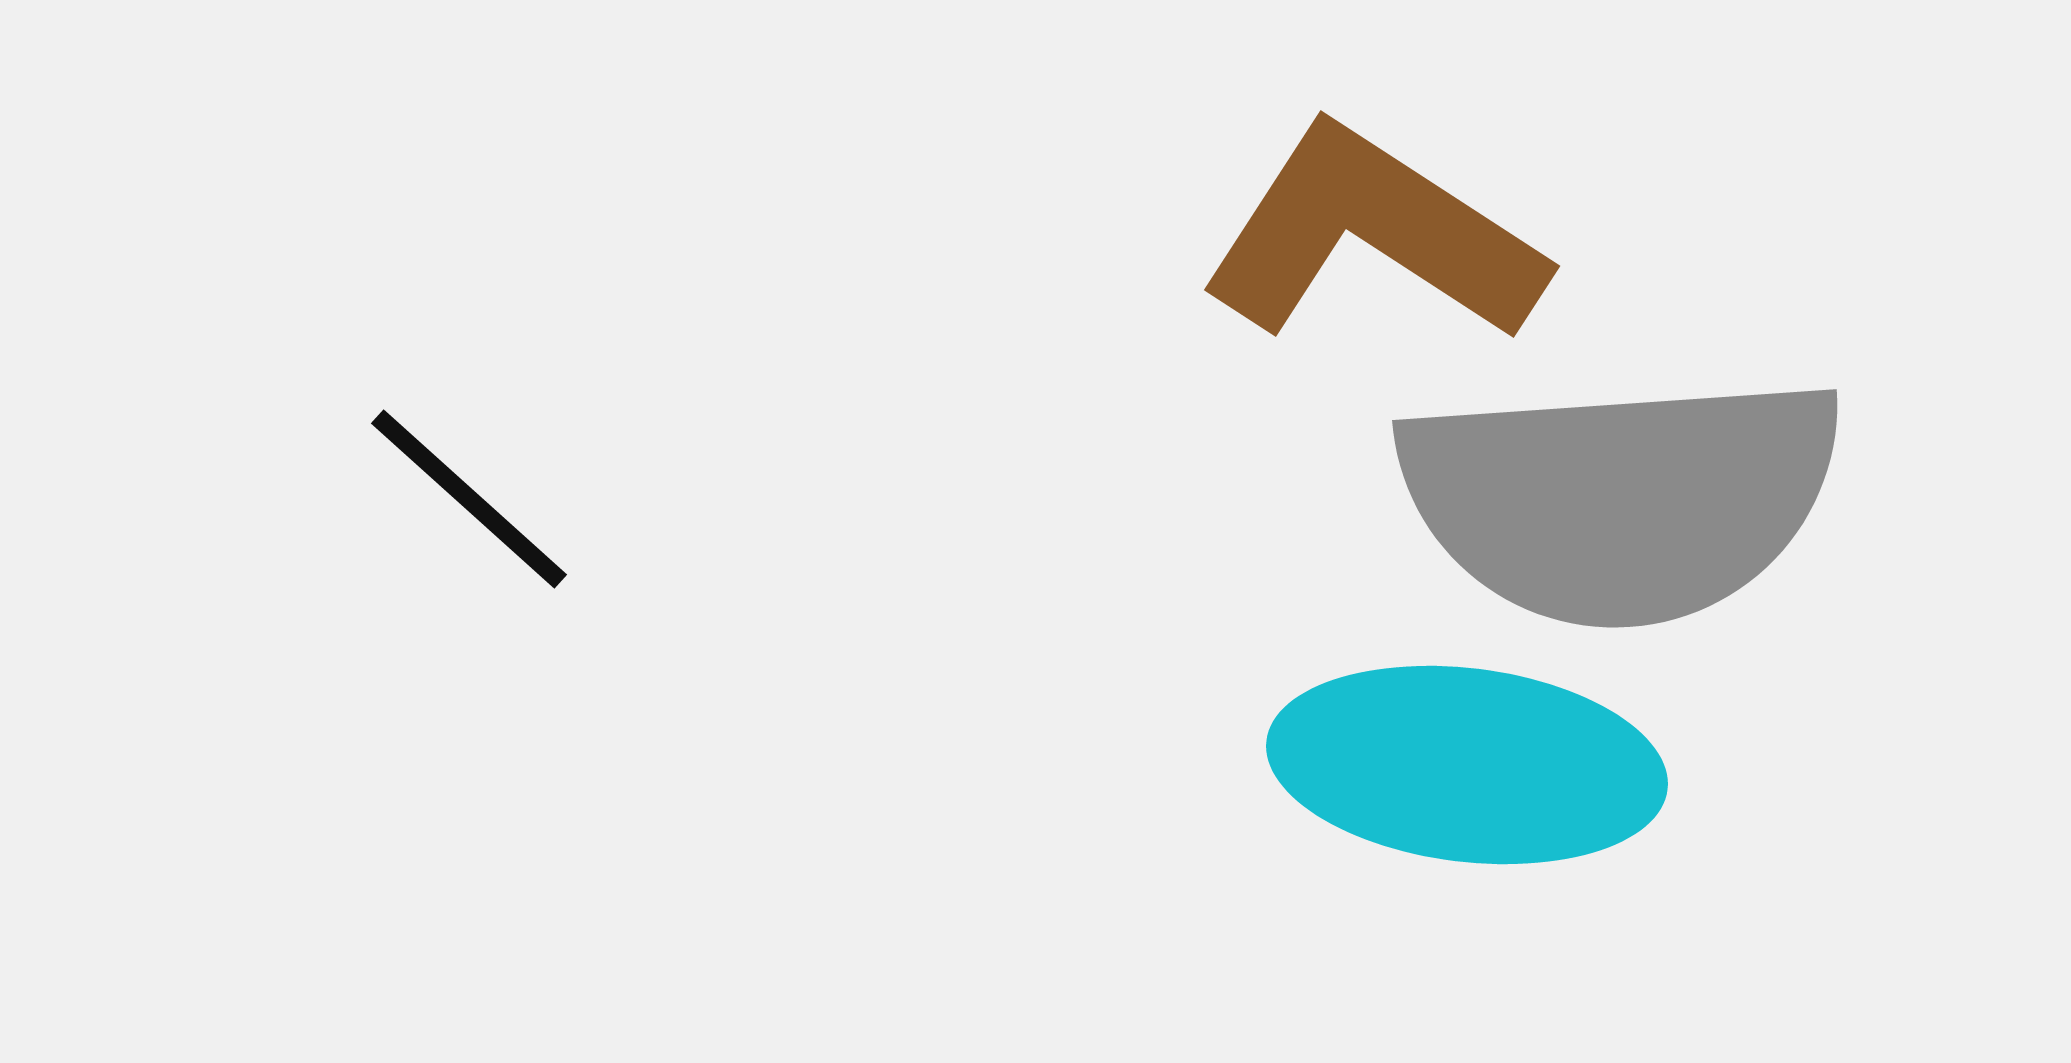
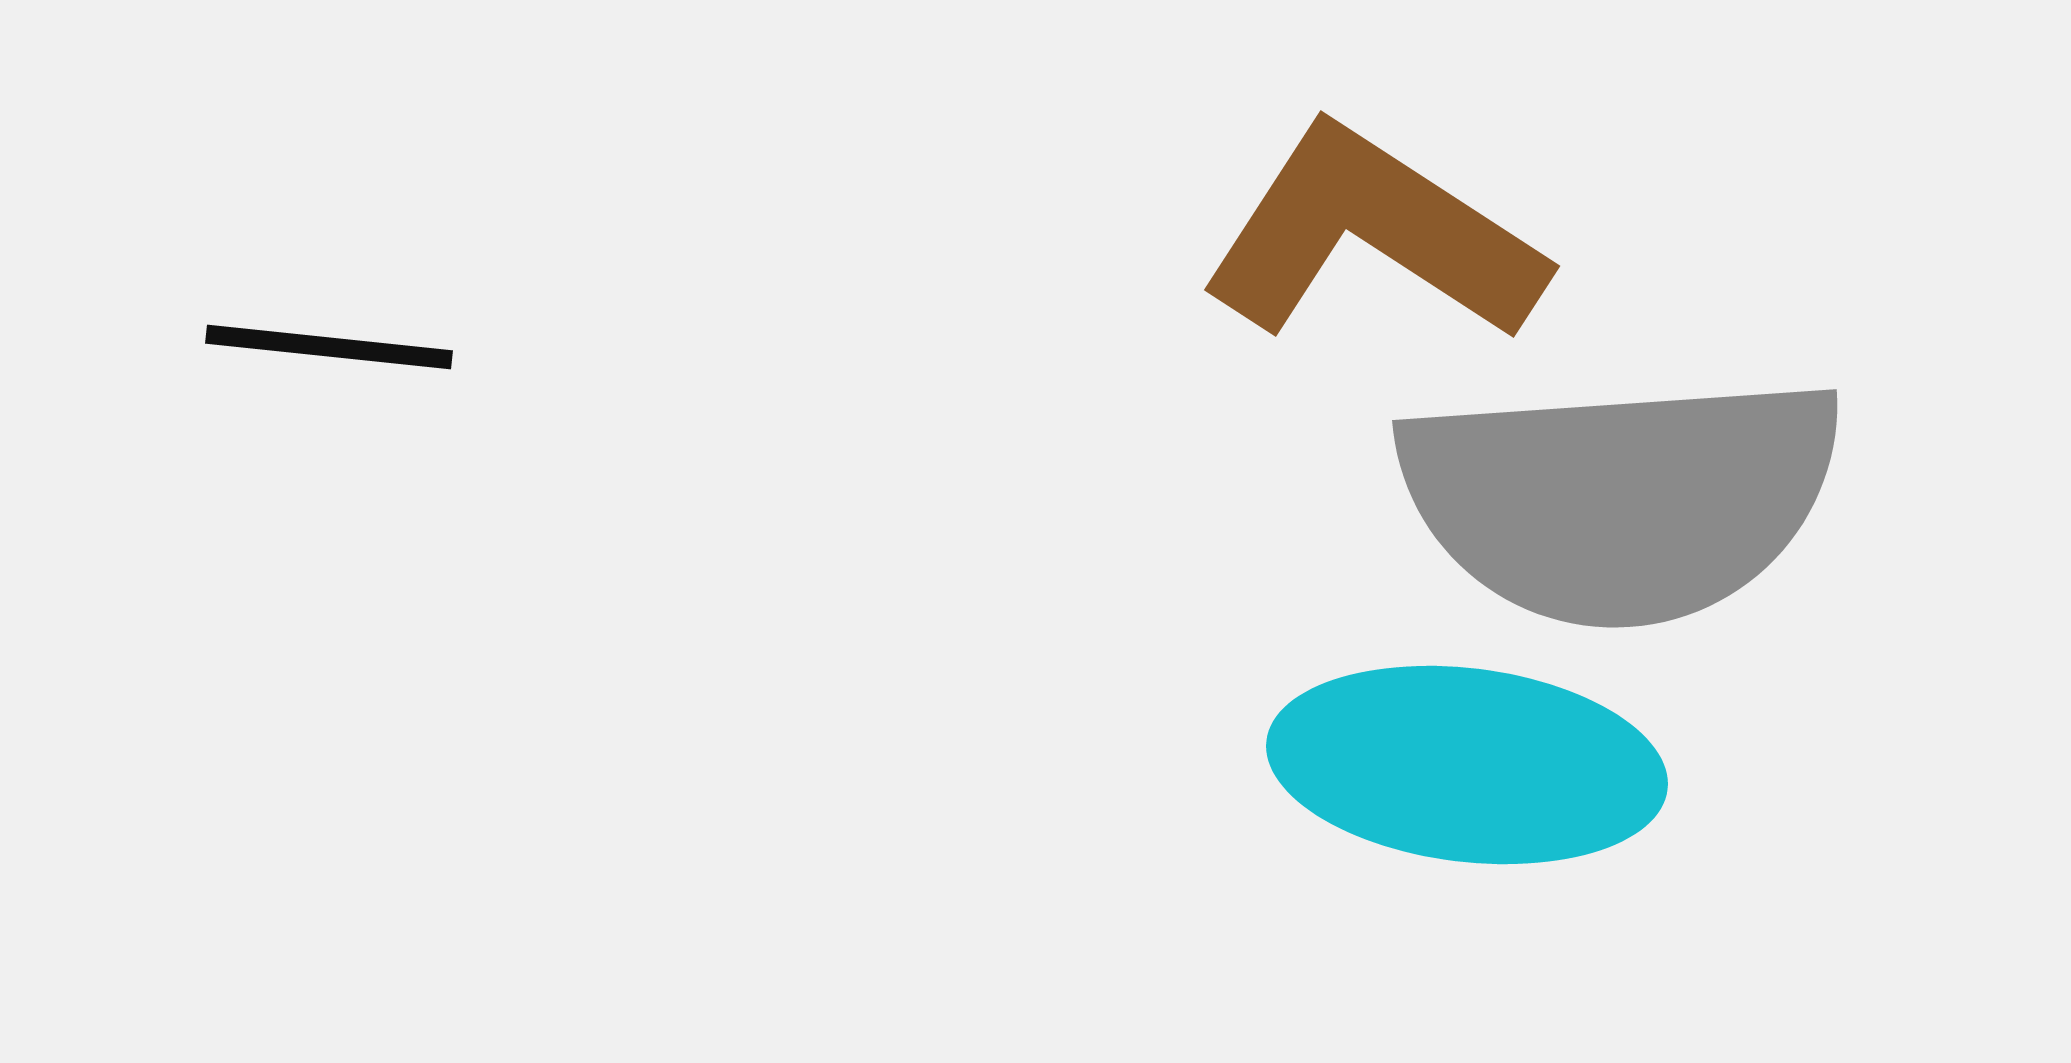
black line: moved 140 px left, 152 px up; rotated 36 degrees counterclockwise
